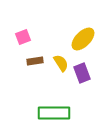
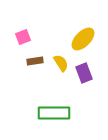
purple rectangle: moved 2 px right
